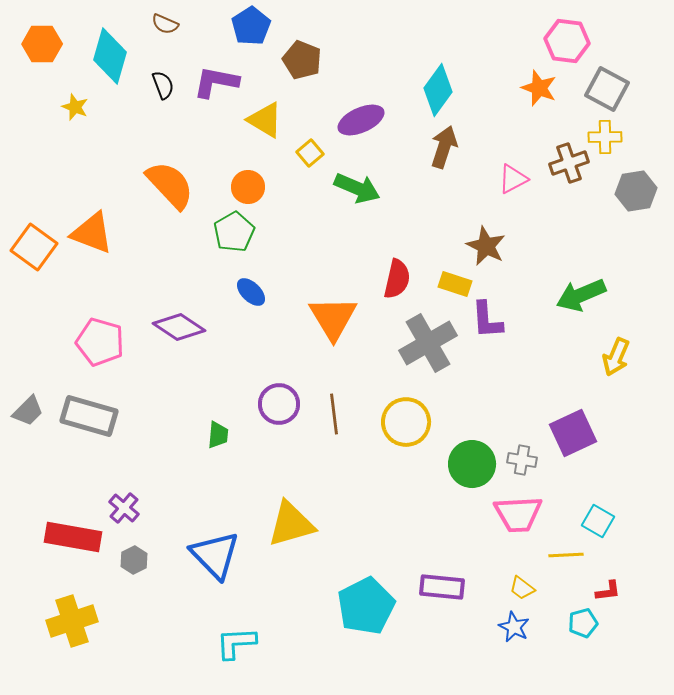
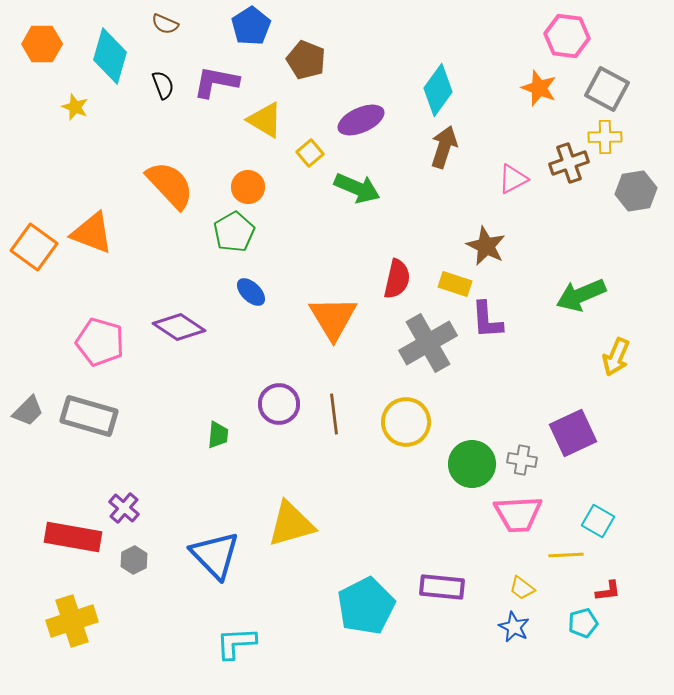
pink hexagon at (567, 41): moved 5 px up
brown pentagon at (302, 60): moved 4 px right
